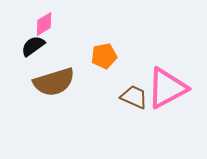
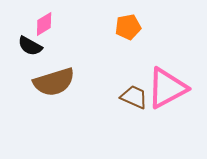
black semicircle: moved 3 px left; rotated 115 degrees counterclockwise
orange pentagon: moved 24 px right, 29 px up
